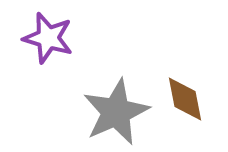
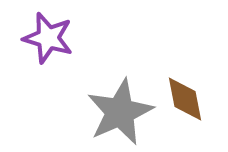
gray star: moved 4 px right
